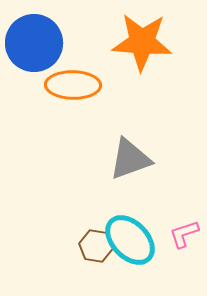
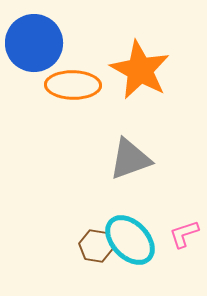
orange star: moved 2 px left, 28 px down; rotated 24 degrees clockwise
